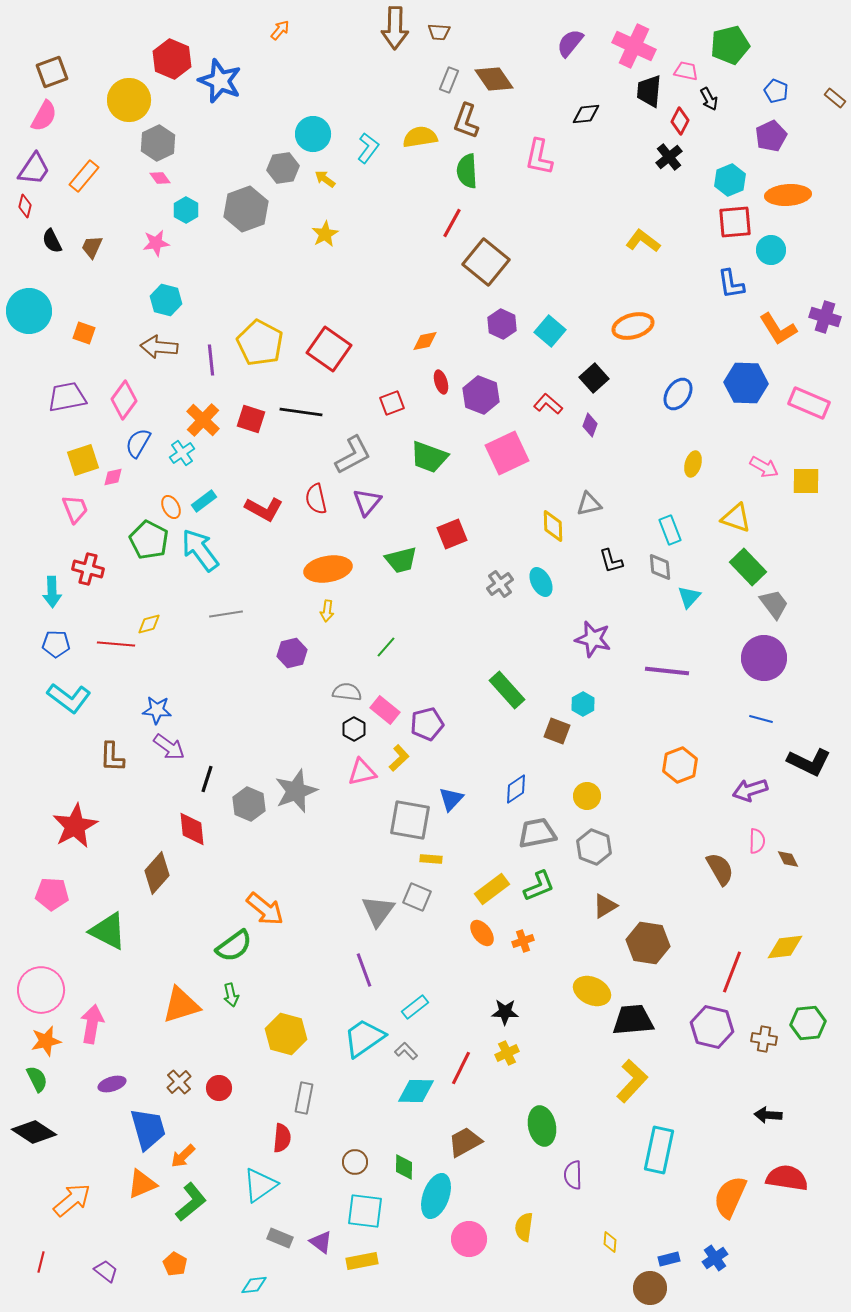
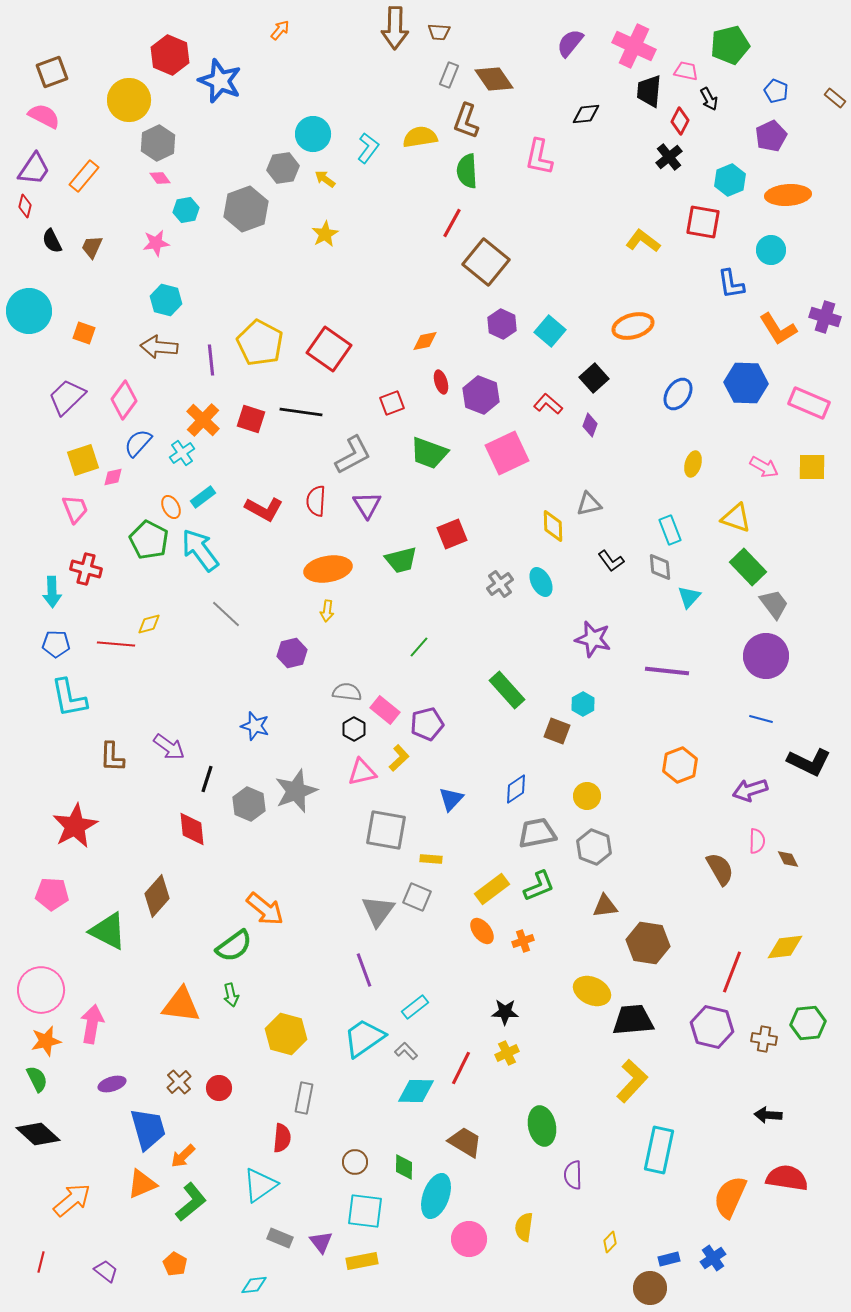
red hexagon at (172, 59): moved 2 px left, 4 px up
gray rectangle at (449, 80): moved 5 px up
pink semicircle at (44, 116): rotated 92 degrees counterclockwise
cyan hexagon at (186, 210): rotated 20 degrees clockwise
red square at (735, 222): moved 32 px left; rotated 15 degrees clockwise
purple trapezoid at (67, 397): rotated 33 degrees counterclockwise
blue semicircle at (138, 443): rotated 12 degrees clockwise
green trapezoid at (429, 457): moved 4 px up
yellow square at (806, 481): moved 6 px right, 14 px up
red semicircle at (316, 499): moved 2 px down; rotated 16 degrees clockwise
cyan rectangle at (204, 501): moved 1 px left, 4 px up
purple triangle at (367, 502): moved 3 px down; rotated 12 degrees counterclockwise
black L-shape at (611, 561): rotated 20 degrees counterclockwise
red cross at (88, 569): moved 2 px left
gray line at (226, 614): rotated 52 degrees clockwise
green line at (386, 647): moved 33 px right
purple circle at (764, 658): moved 2 px right, 2 px up
cyan L-shape at (69, 698): rotated 42 degrees clockwise
blue star at (157, 710): moved 98 px right, 16 px down; rotated 12 degrees clockwise
gray square at (410, 820): moved 24 px left, 10 px down
brown diamond at (157, 873): moved 23 px down
brown triangle at (605, 906): rotated 24 degrees clockwise
orange ellipse at (482, 933): moved 2 px up
orange triangle at (181, 1005): rotated 24 degrees clockwise
black diamond at (34, 1132): moved 4 px right, 2 px down; rotated 9 degrees clockwise
brown trapezoid at (465, 1142): rotated 60 degrees clockwise
purple triangle at (321, 1242): rotated 15 degrees clockwise
yellow diamond at (610, 1242): rotated 40 degrees clockwise
blue cross at (715, 1258): moved 2 px left
